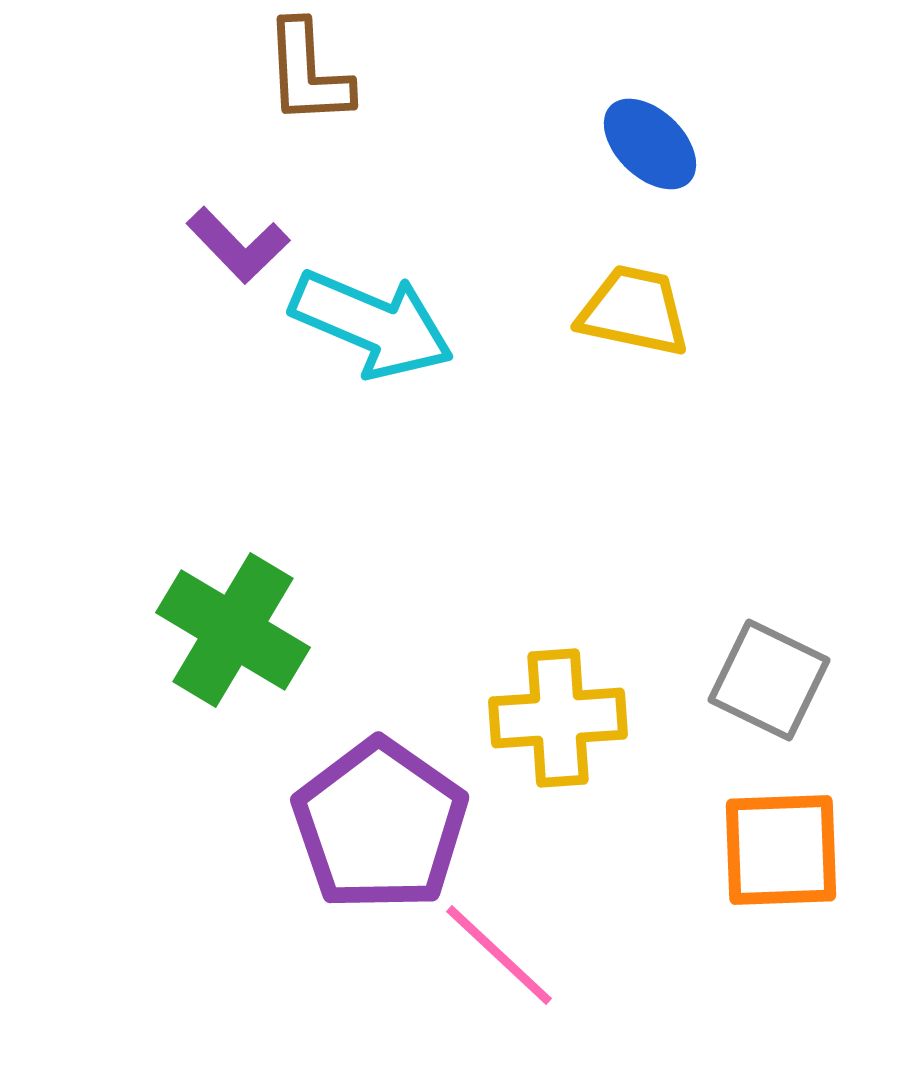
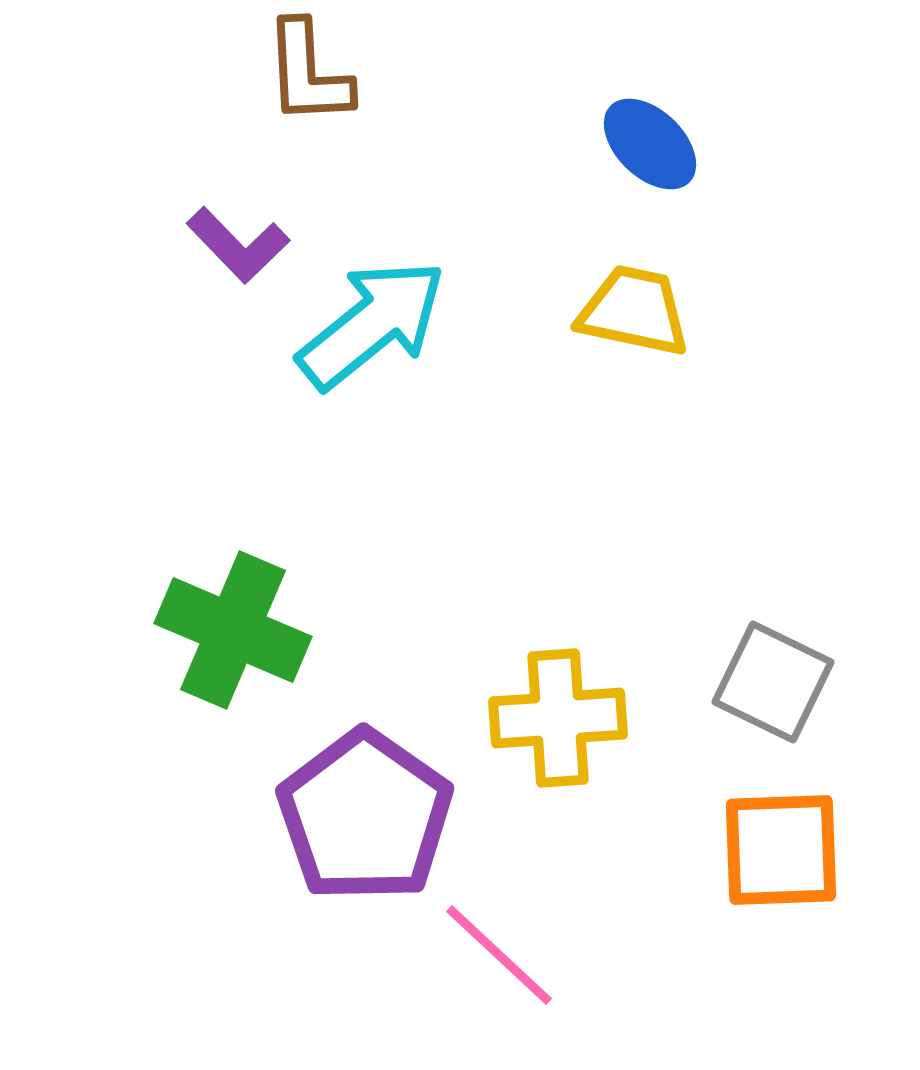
cyan arrow: rotated 62 degrees counterclockwise
green cross: rotated 8 degrees counterclockwise
gray square: moved 4 px right, 2 px down
purple pentagon: moved 15 px left, 9 px up
